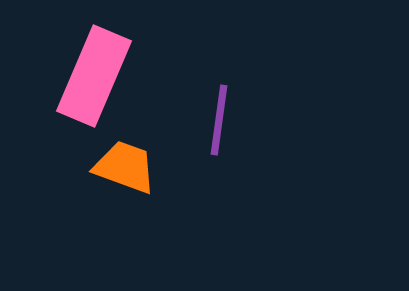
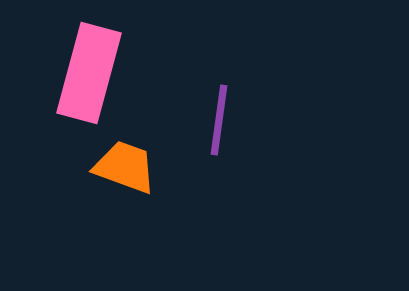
pink rectangle: moved 5 px left, 3 px up; rotated 8 degrees counterclockwise
